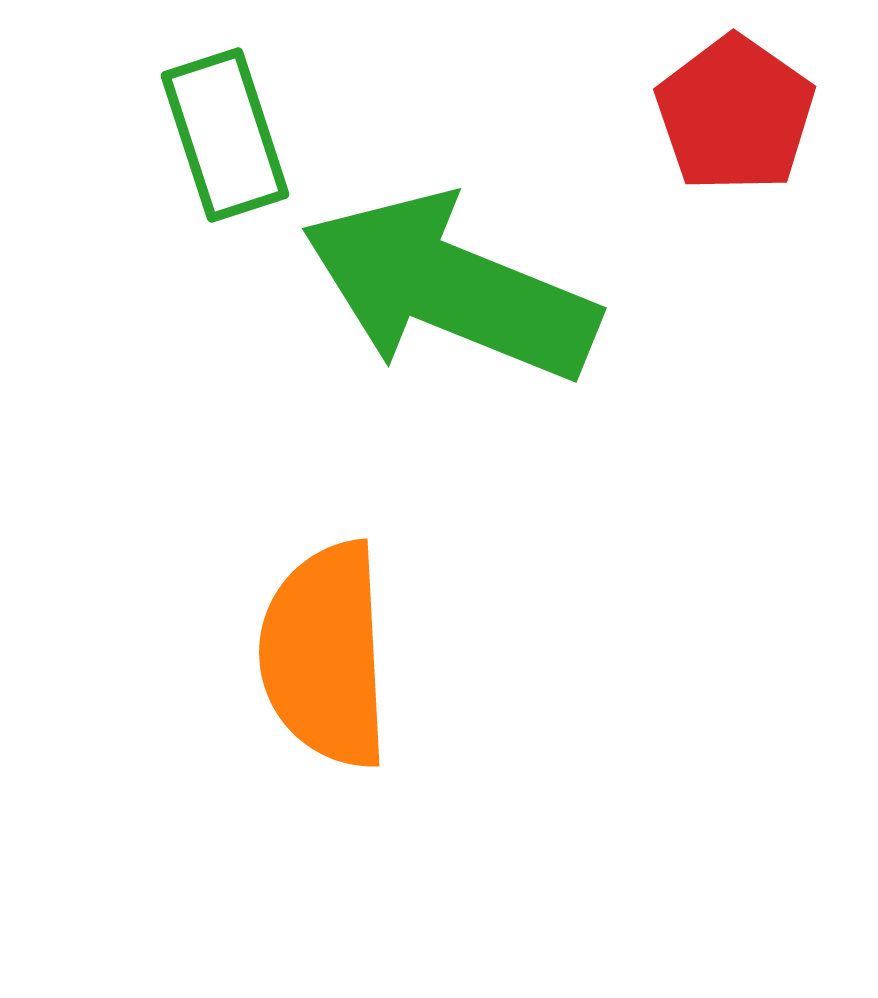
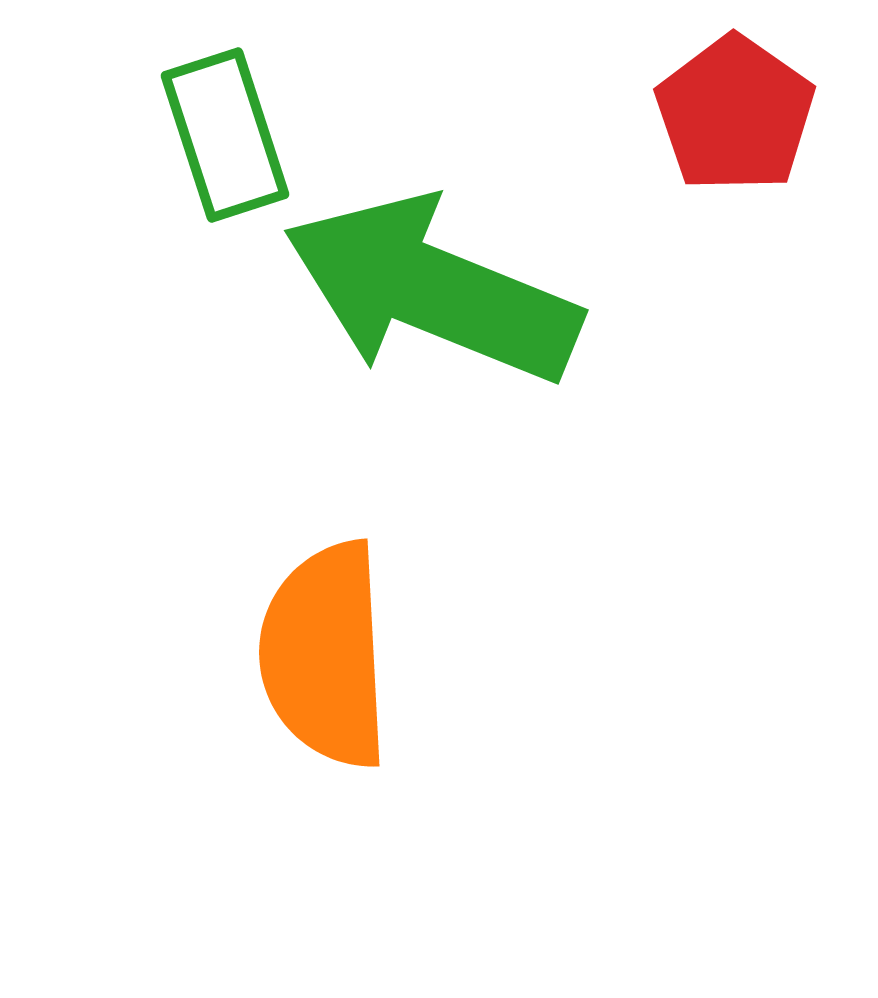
green arrow: moved 18 px left, 2 px down
